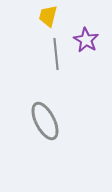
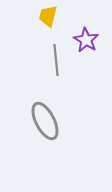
gray line: moved 6 px down
